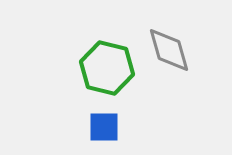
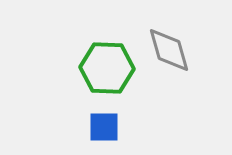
green hexagon: rotated 12 degrees counterclockwise
